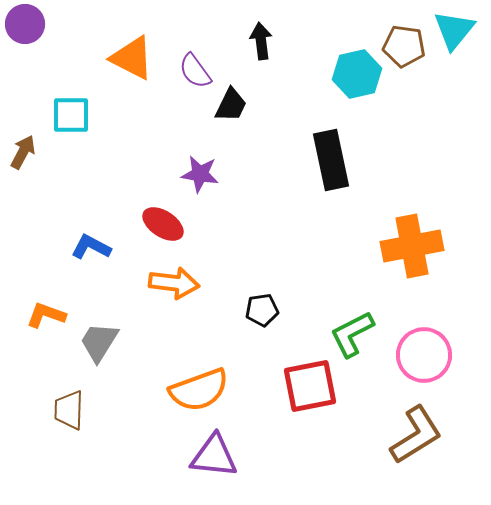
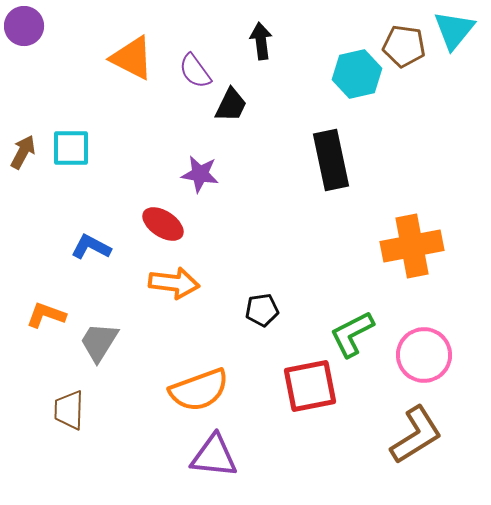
purple circle: moved 1 px left, 2 px down
cyan square: moved 33 px down
